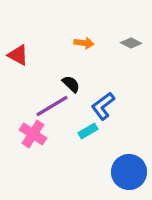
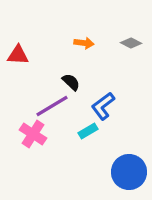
red triangle: rotated 25 degrees counterclockwise
black semicircle: moved 2 px up
